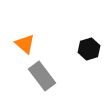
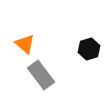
gray rectangle: moved 1 px left, 1 px up
